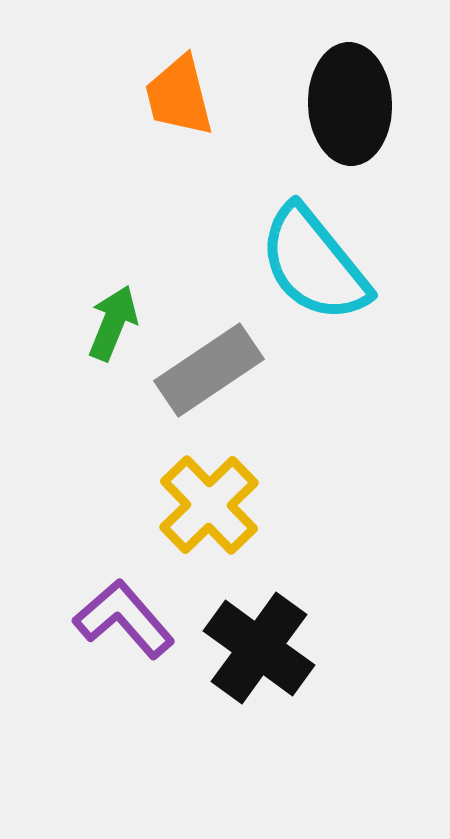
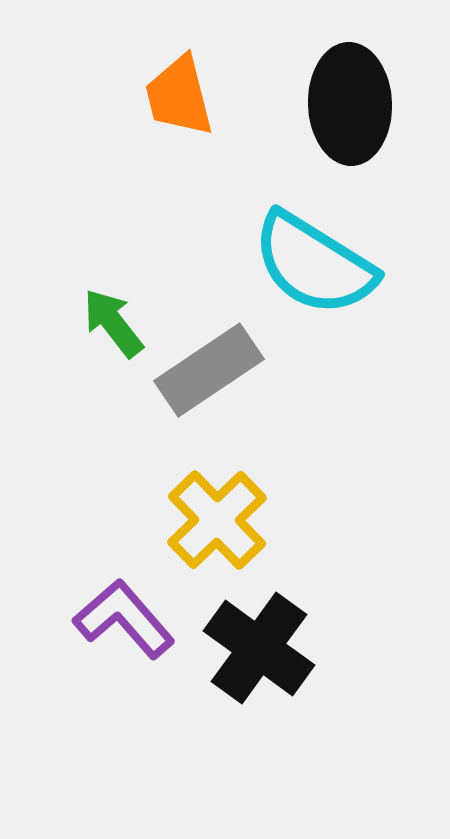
cyan semicircle: rotated 19 degrees counterclockwise
green arrow: rotated 60 degrees counterclockwise
yellow cross: moved 8 px right, 15 px down
